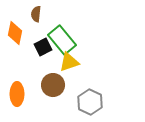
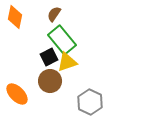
brown semicircle: moved 18 px right; rotated 28 degrees clockwise
orange diamond: moved 16 px up
black square: moved 6 px right, 10 px down
yellow triangle: moved 2 px left
brown circle: moved 3 px left, 4 px up
orange ellipse: rotated 45 degrees counterclockwise
